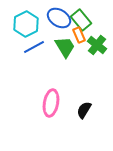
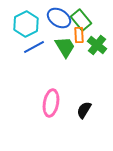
orange rectangle: rotated 21 degrees clockwise
